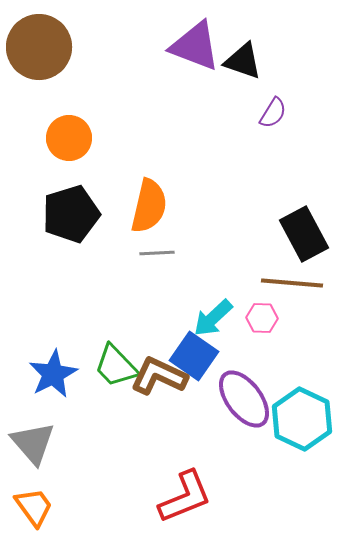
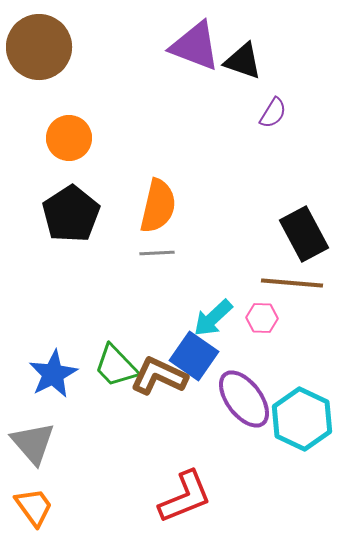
orange semicircle: moved 9 px right
black pentagon: rotated 16 degrees counterclockwise
